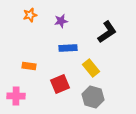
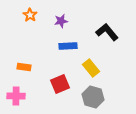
orange star: rotated 24 degrees counterclockwise
black L-shape: rotated 95 degrees counterclockwise
blue rectangle: moved 2 px up
orange rectangle: moved 5 px left, 1 px down
